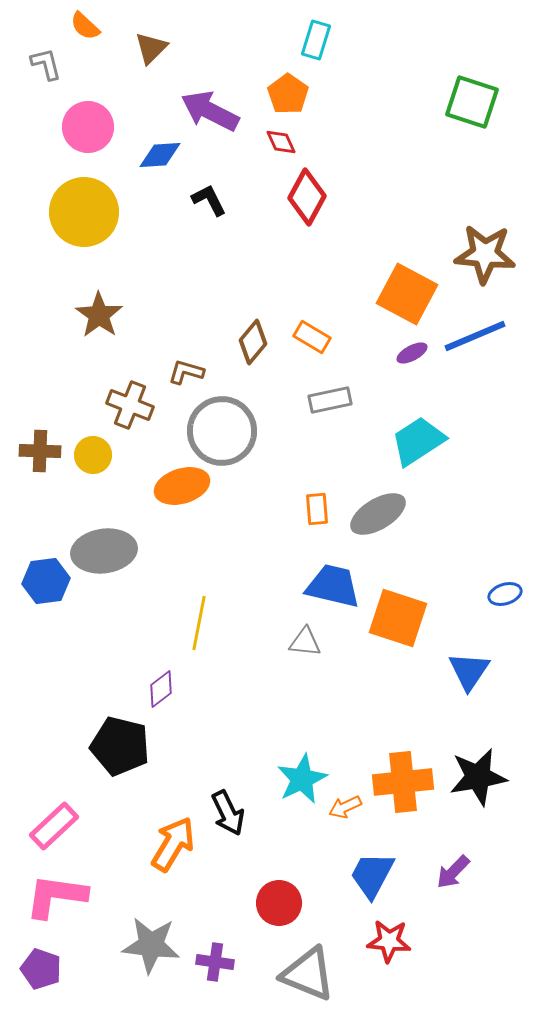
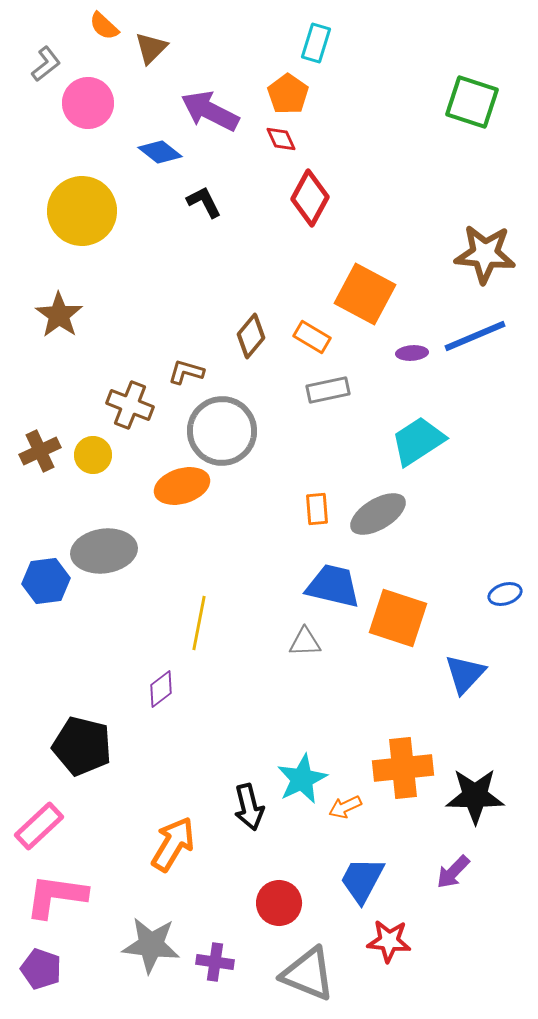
orange semicircle at (85, 26): moved 19 px right
cyan rectangle at (316, 40): moved 3 px down
gray L-shape at (46, 64): rotated 66 degrees clockwise
pink circle at (88, 127): moved 24 px up
red diamond at (281, 142): moved 3 px up
blue diamond at (160, 155): moved 3 px up; rotated 42 degrees clockwise
red diamond at (307, 197): moved 3 px right, 1 px down
black L-shape at (209, 200): moved 5 px left, 2 px down
yellow circle at (84, 212): moved 2 px left, 1 px up
orange square at (407, 294): moved 42 px left
brown star at (99, 315): moved 40 px left
brown diamond at (253, 342): moved 2 px left, 6 px up
purple ellipse at (412, 353): rotated 24 degrees clockwise
gray rectangle at (330, 400): moved 2 px left, 10 px up
brown cross at (40, 451): rotated 27 degrees counterclockwise
gray triangle at (305, 642): rotated 8 degrees counterclockwise
blue triangle at (469, 671): moved 4 px left, 3 px down; rotated 9 degrees clockwise
black pentagon at (120, 746): moved 38 px left
black star at (478, 777): moved 3 px left, 19 px down; rotated 10 degrees clockwise
orange cross at (403, 782): moved 14 px up
black arrow at (228, 813): moved 21 px right, 6 px up; rotated 12 degrees clockwise
pink rectangle at (54, 826): moved 15 px left
blue trapezoid at (372, 875): moved 10 px left, 5 px down
